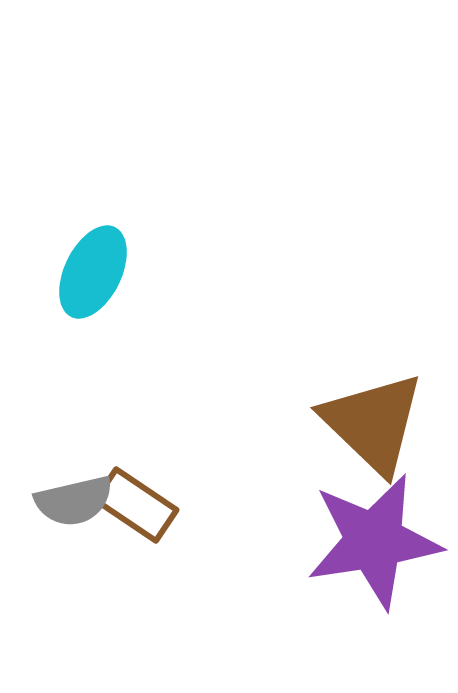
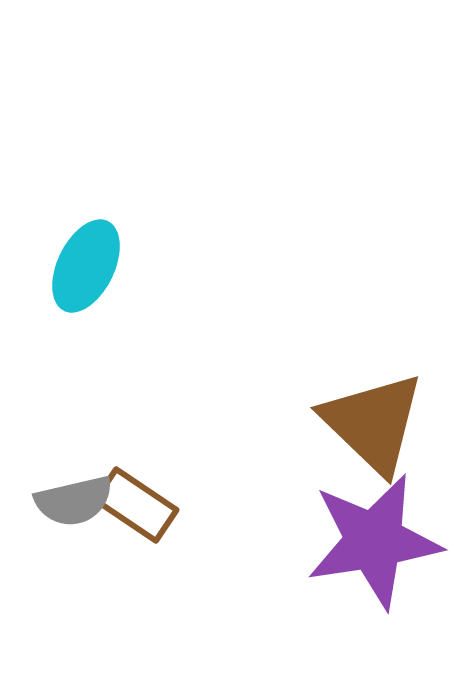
cyan ellipse: moved 7 px left, 6 px up
